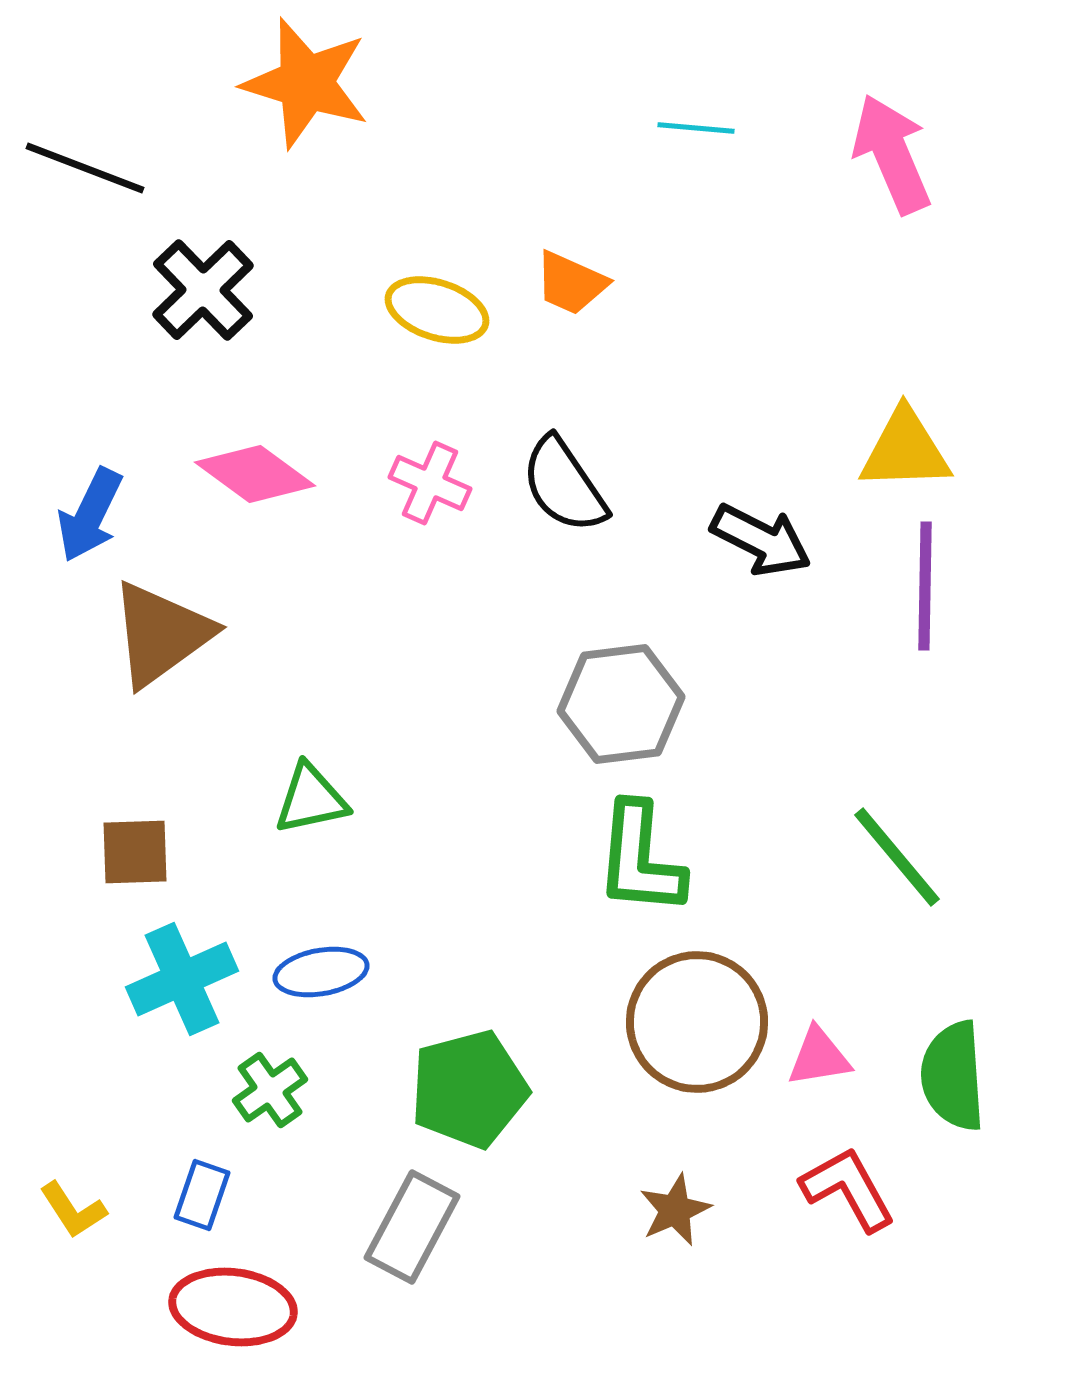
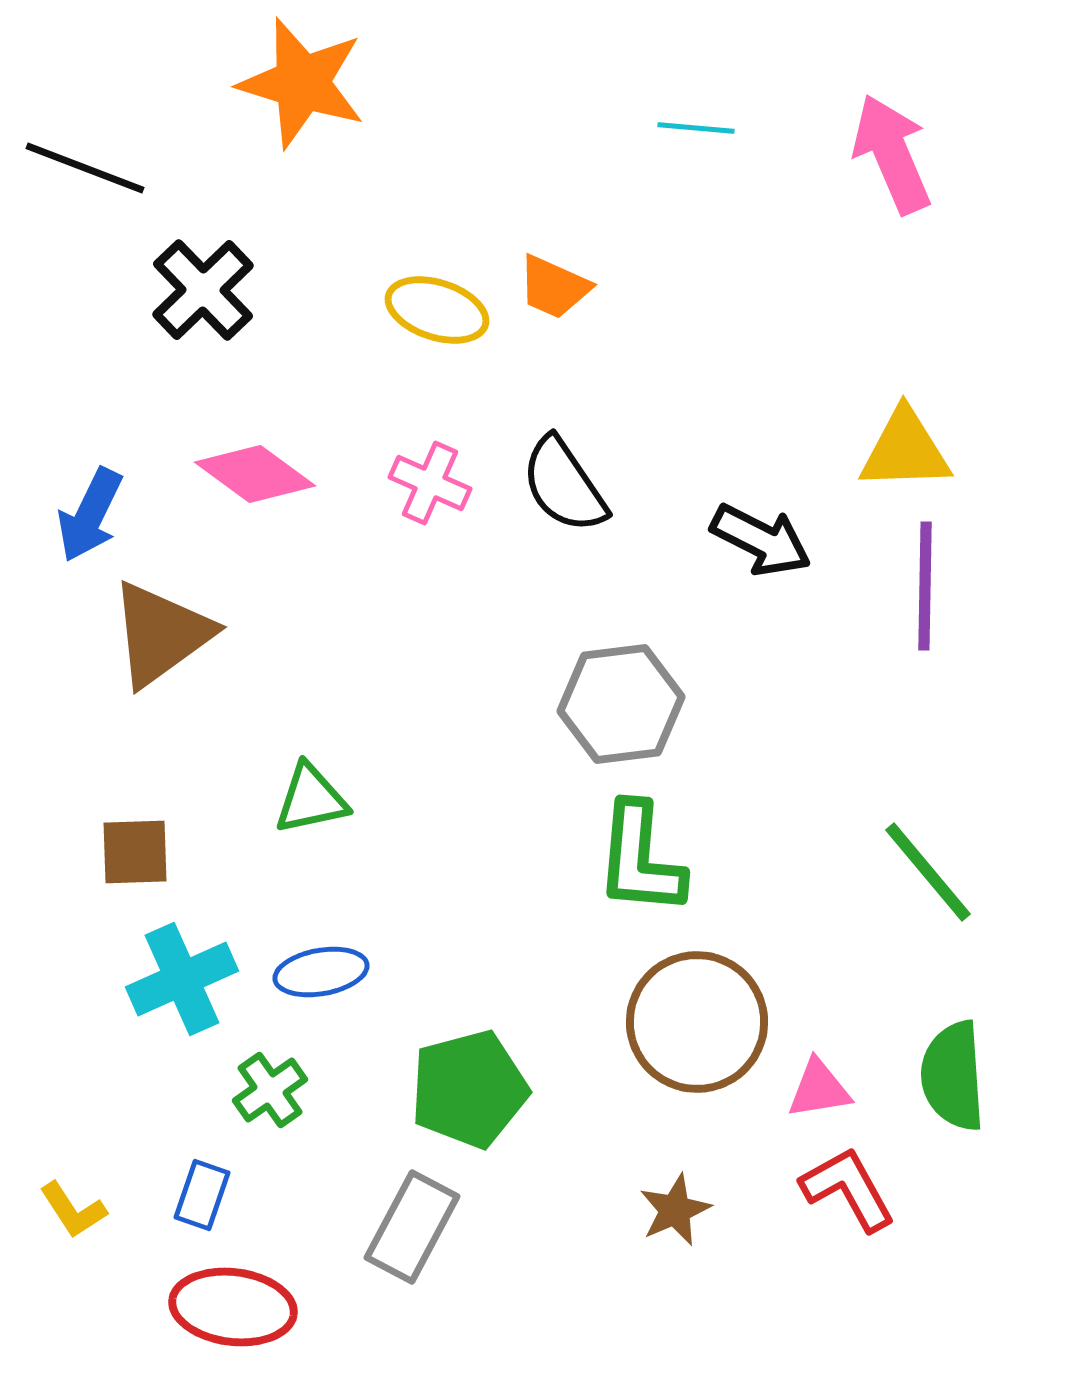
orange star: moved 4 px left
orange trapezoid: moved 17 px left, 4 px down
green line: moved 31 px right, 15 px down
pink triangle: moved 32 px down
